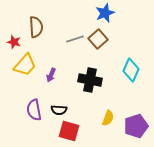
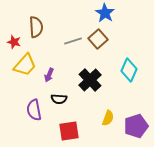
blue star: rotated 18 degrees counterclockwise
gray line: moved 2 px left, 2 px down
cyan diamond: moved 2 px left
purple arrow: moved 2 px left
black cross: rotated 35 degrees clockwise
black semicircle: moved 11 px up
red square: rotated 25 degrees counterclockwise
